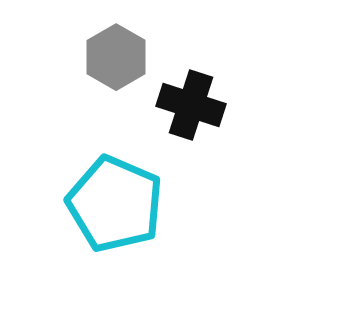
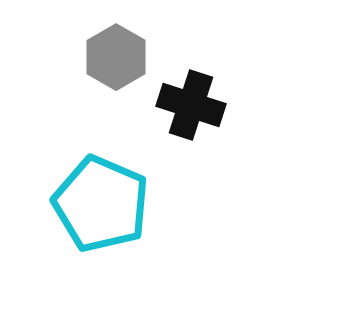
cyan pentagon: moved 14 px left
